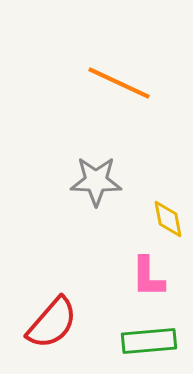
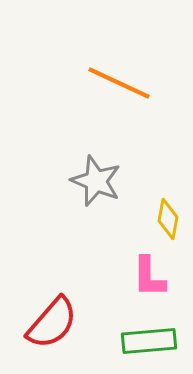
gray star: rotated 21 degrees clockwise
yellow diamond: rotated 21 degrees clockwise
pink L-shape: moved 1 px right
